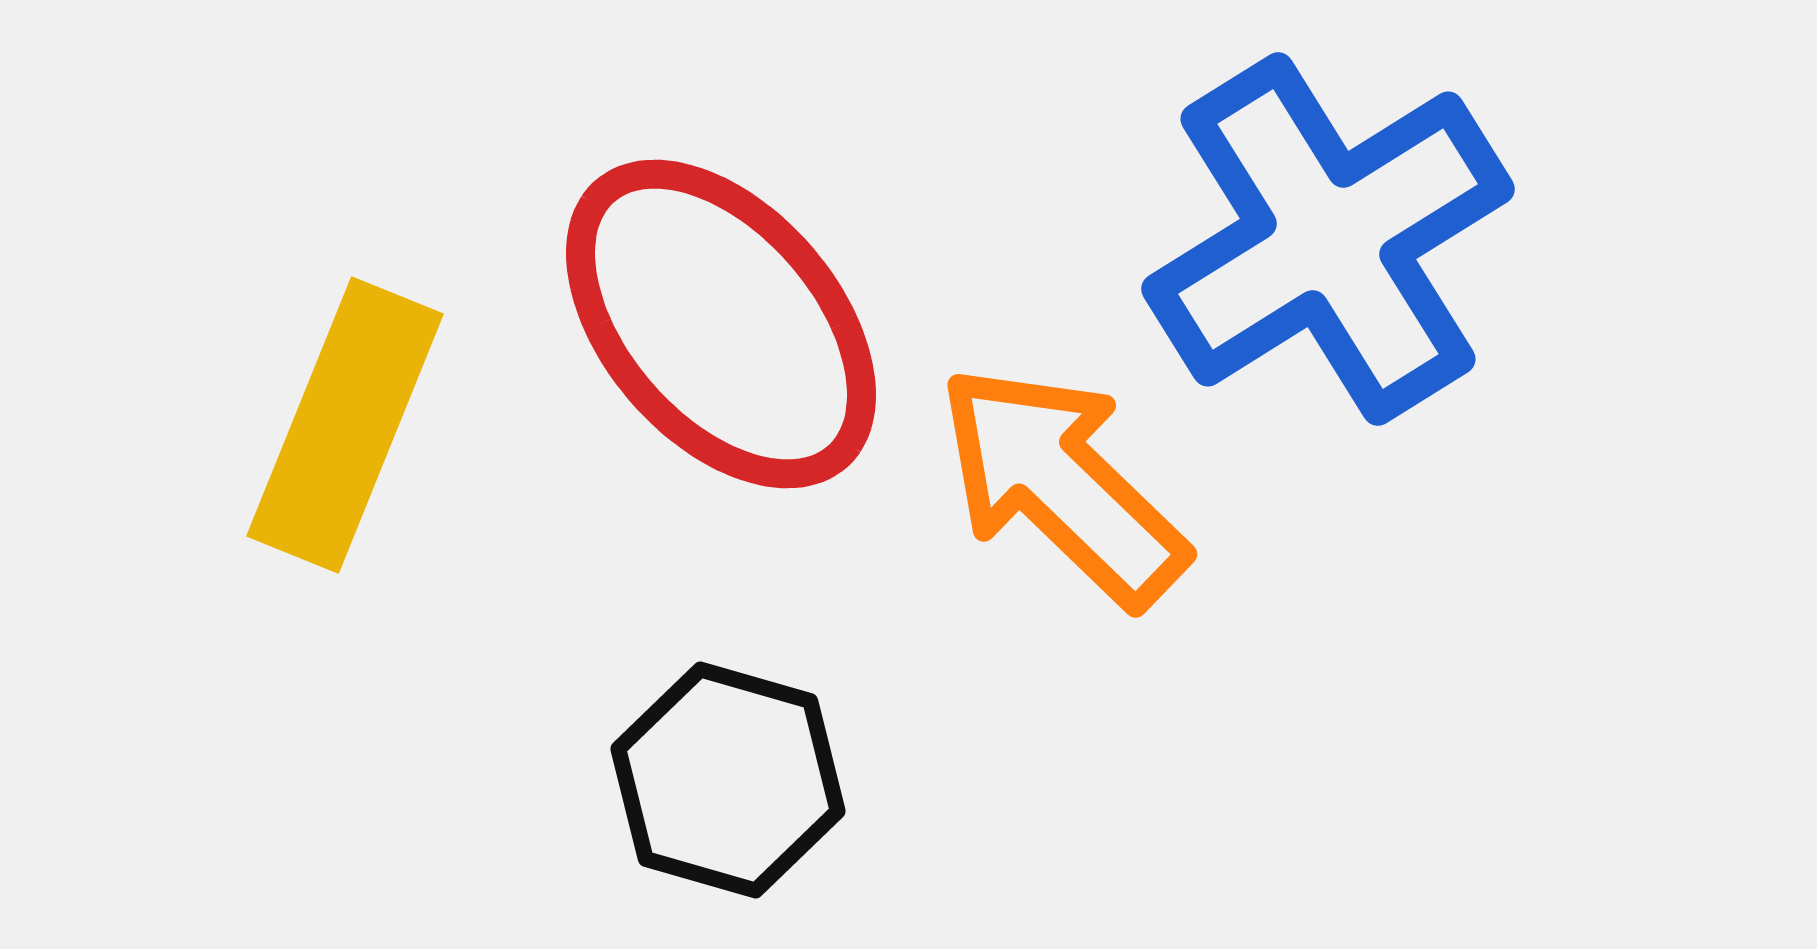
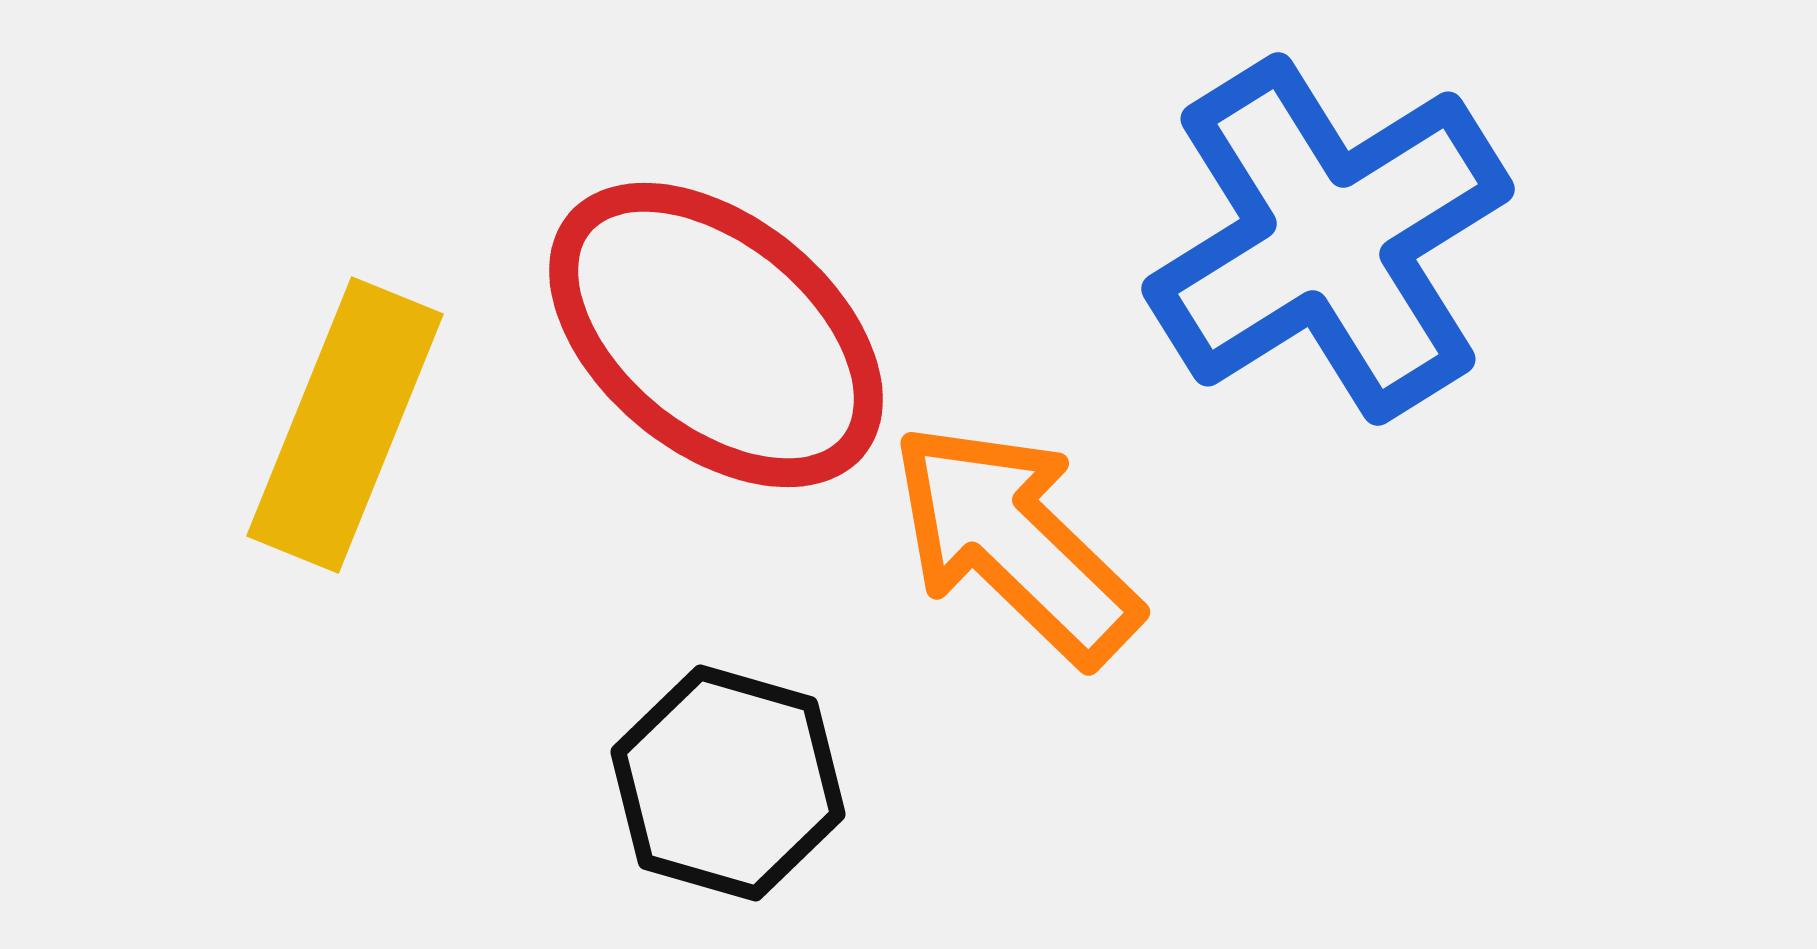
red ellipse: moved 5 px left, 11 px down; rotated 10 degrees counterclockwise
orange arrow: moved 47 px left, 58 px down
black hexagon: moved 3 px down
